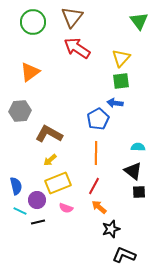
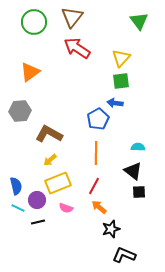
green circle: moved 1 px right
cyan line: moved 2 px left, 3 px up
